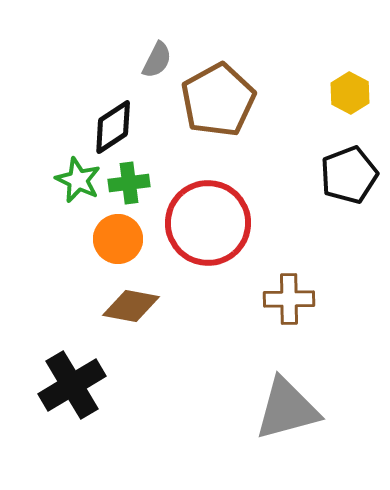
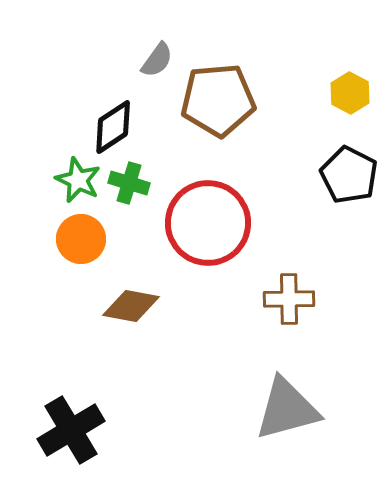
gray semicircle: rotated 9 degrees clockwise
brown pentagon: rotated 24 degrees clockwise
black pentagon: rotated 24 degrees counterclockwise
green cross: rotated 24 degrees clockwise
orange circle: moved 37 px left
black cross: moved 1 px left, 45 px down
